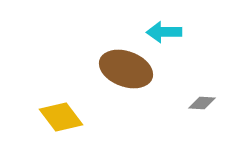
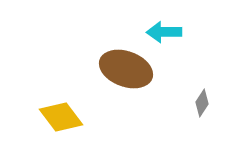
gray diamond: rotated 60 degrees counterclockwise
